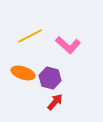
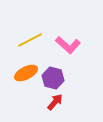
yellow line: moved 4 px down
orange ellipse: moved 3 px right; rotated 45 degrees counterclockwise
purple hexagon: moved 3 px right
